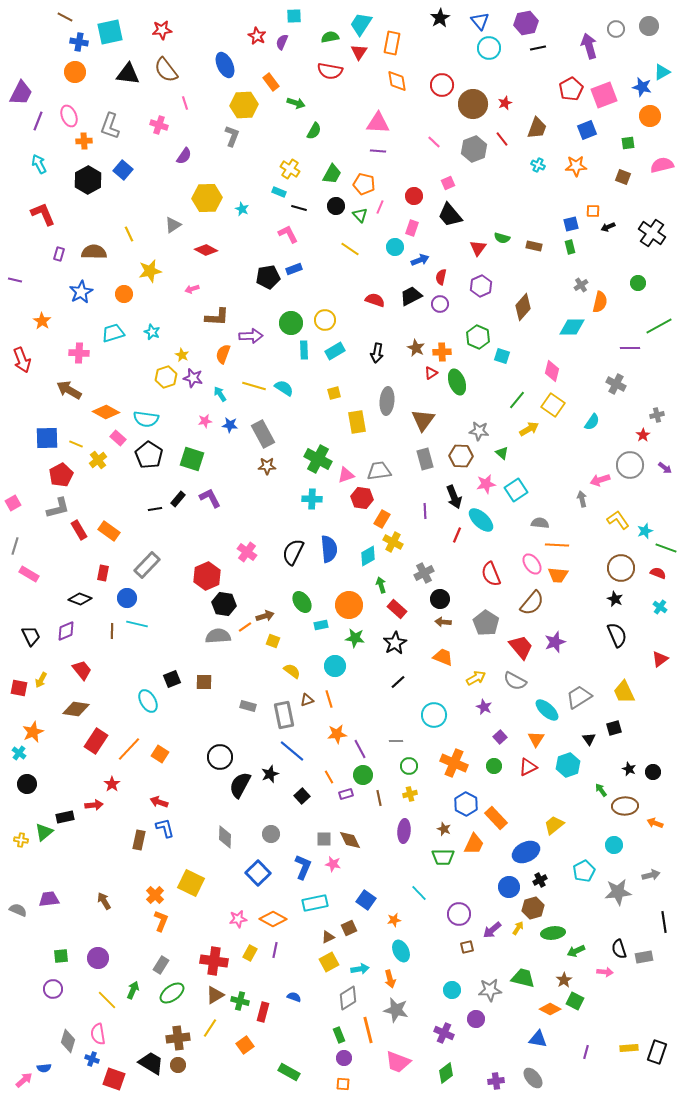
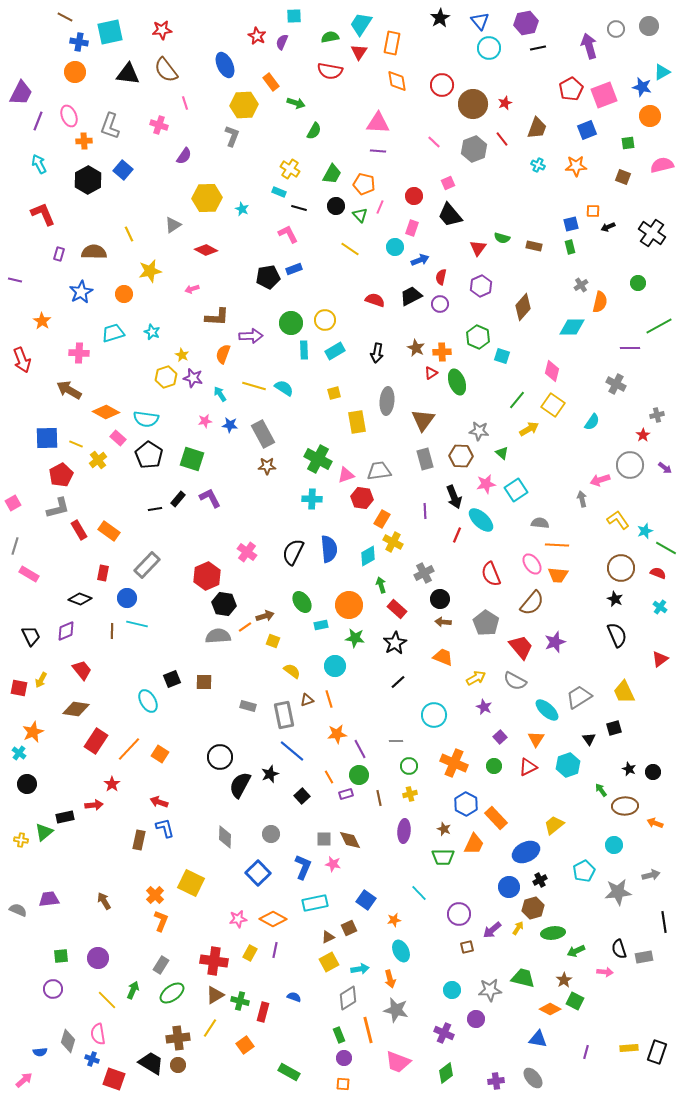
green line at (666, 548): rotated 10 degrees clockwise
green circle at (363, 775): moved 4 px left
blue semicircle at (44, 1068): moved 4 px left, 16 px up
